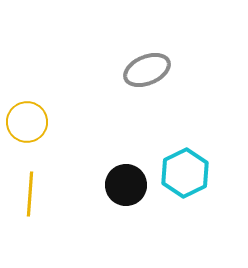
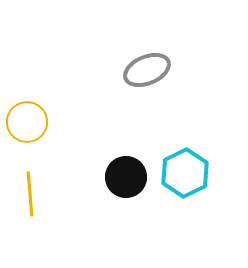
black circle: moved 8 px up
yellow line: rotated 9 degrees counterclockwise
